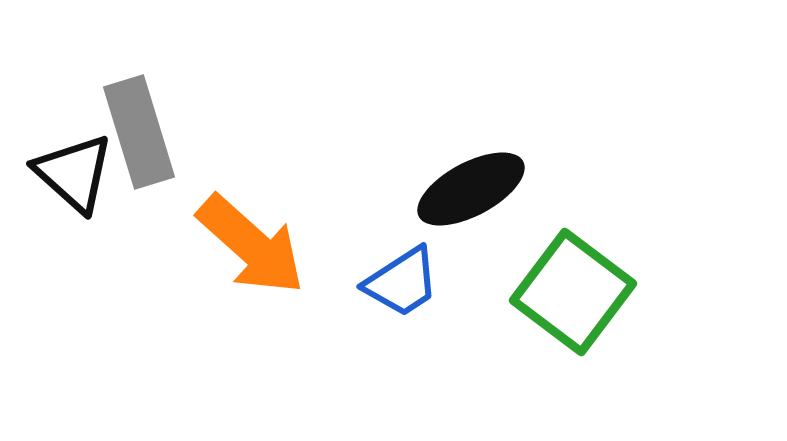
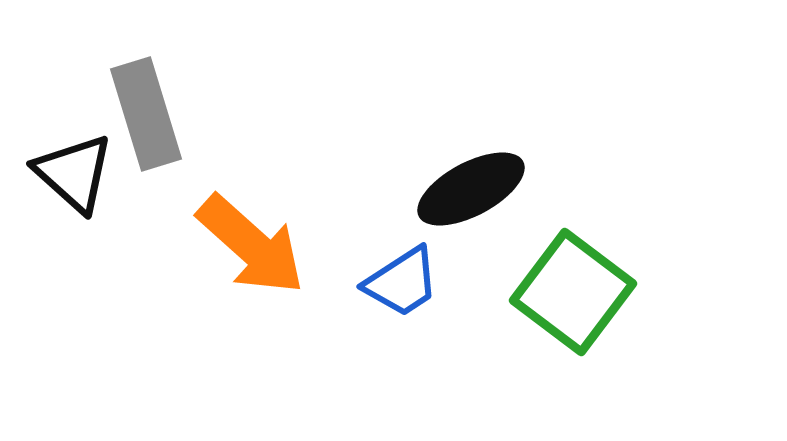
gray rectangle: moved 7 px right, 18 px up
